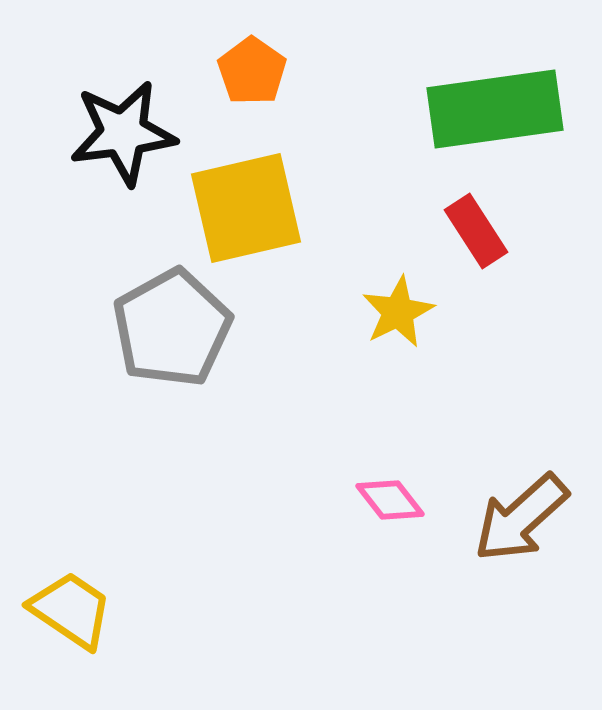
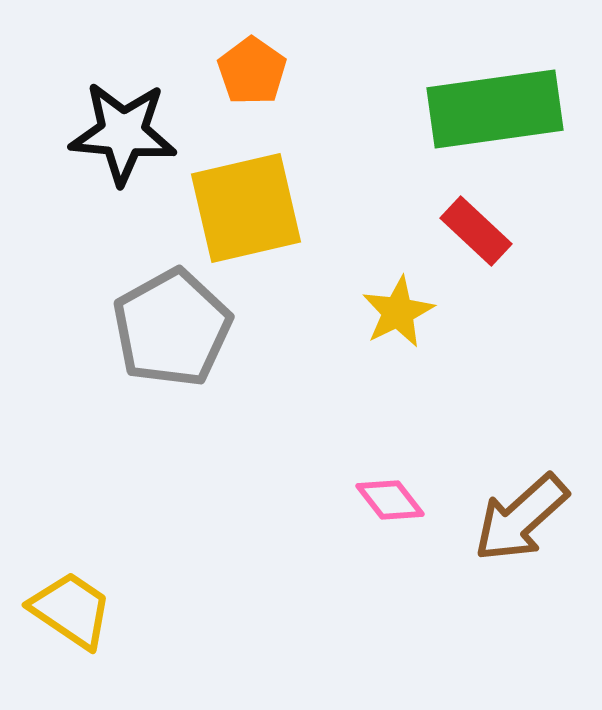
black star: rotated 12 degrees clockwise
red rectangle: rotated 14 degrees counterclockwise
